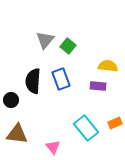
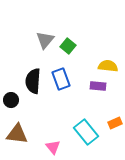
cyan rectangle: moved 4 px down
